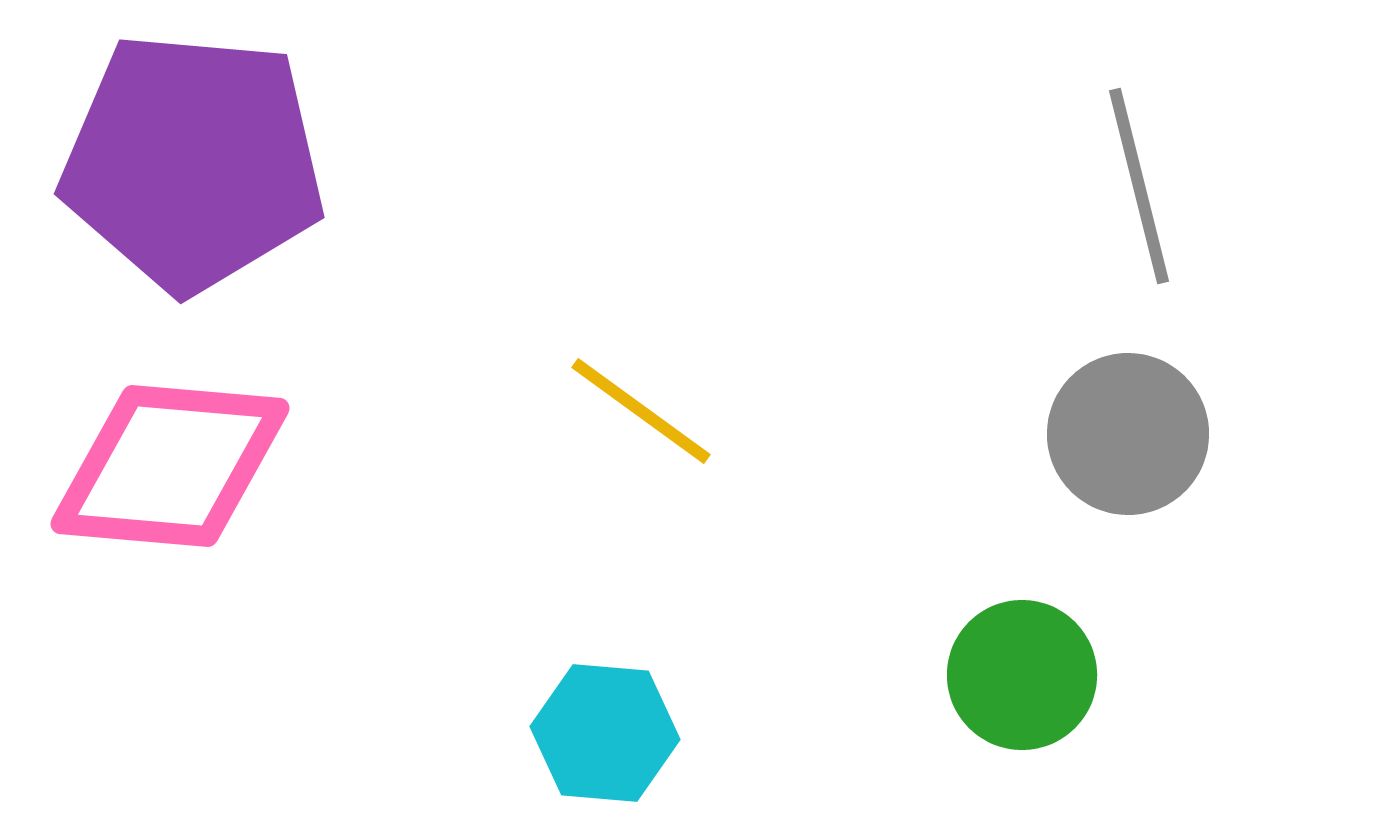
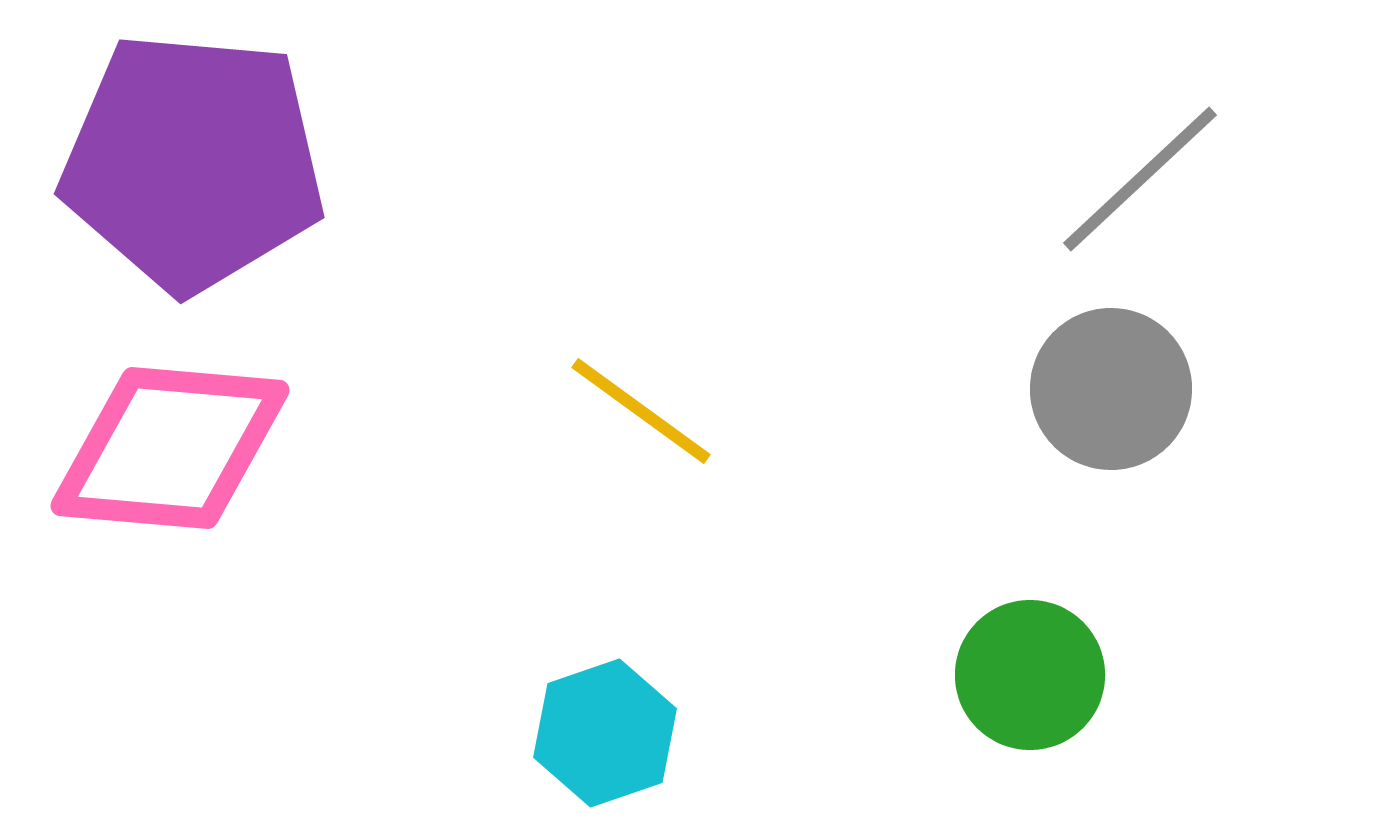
gray line: moved 1 px right, 7 px up; rotated 61 degrees clockwise
gray circle: moved 17 px left, 45 px up
pink diamond: moved 18 px up
green circle: moved 8 px right
cyan hexagon: rotated 24 degrees counterclockwise
